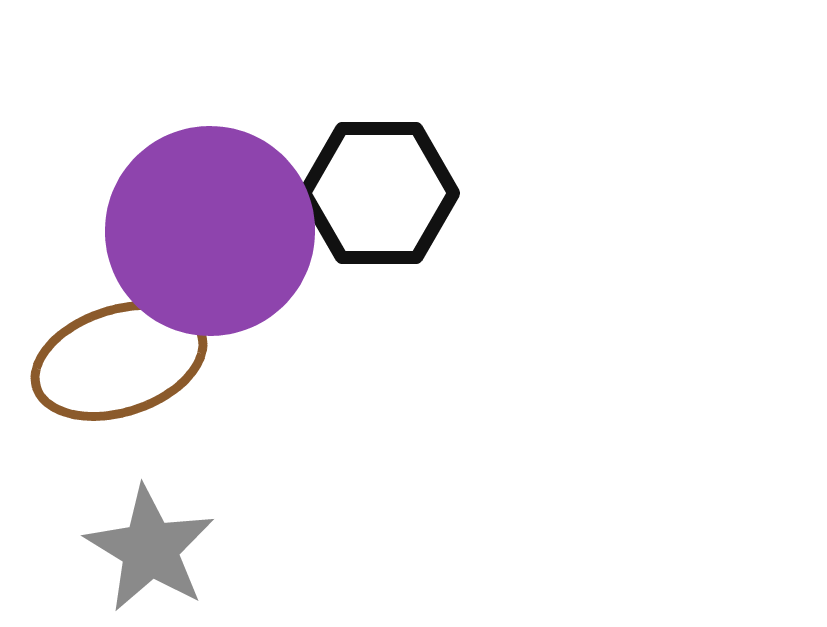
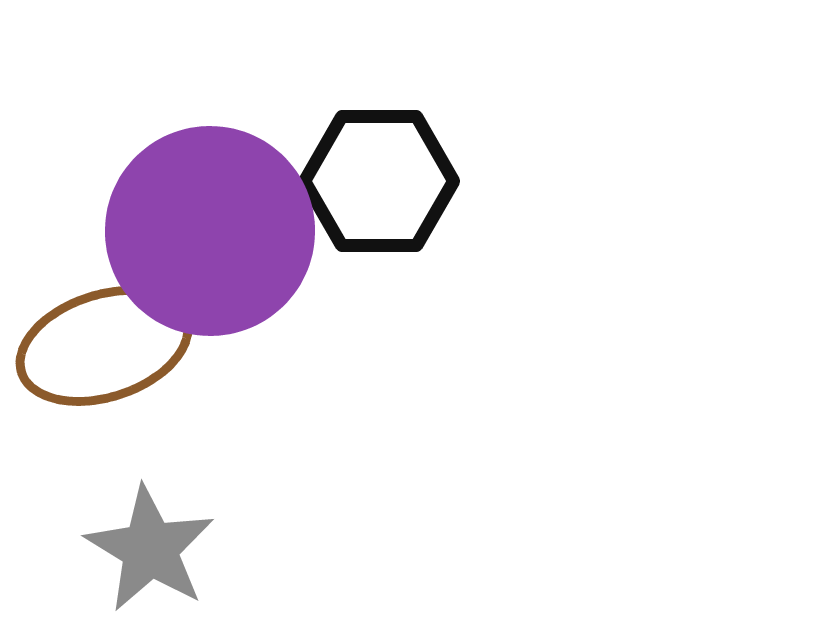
black hexagon: moved 12 px up
brown ellipse: moved 15 px left, 15 px up
